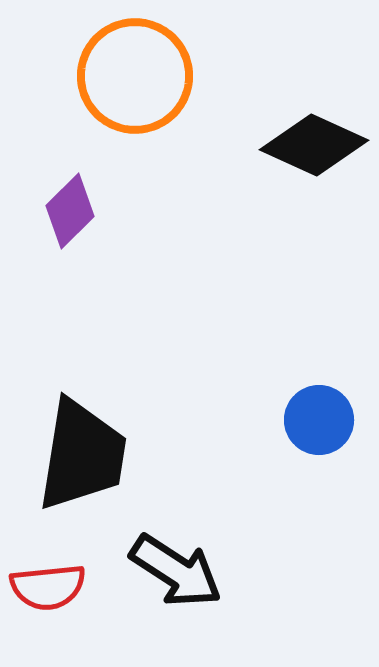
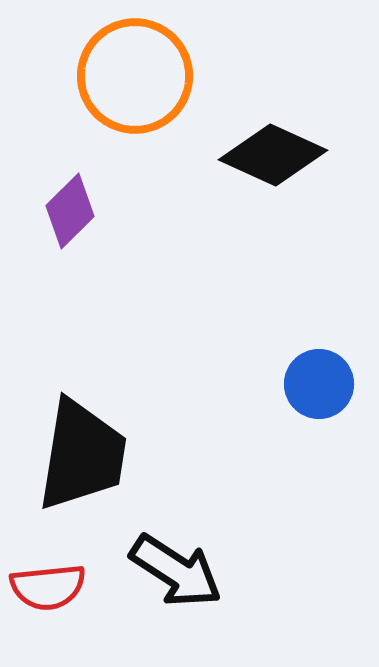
black diamond: moved 41 px left, 10 px down
blue circle: moved 36 px up
